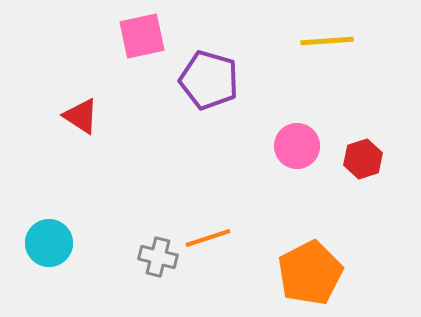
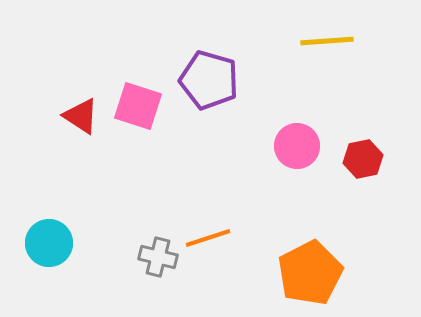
pink square: moved 4 px left, 70 px down; rotated 30 degrees clockwise
red hexagon: rotated 6 degrees clockwise
